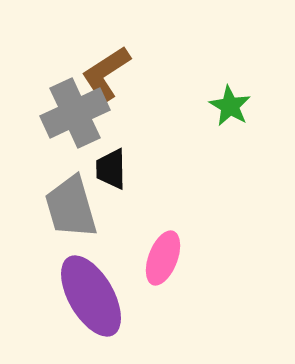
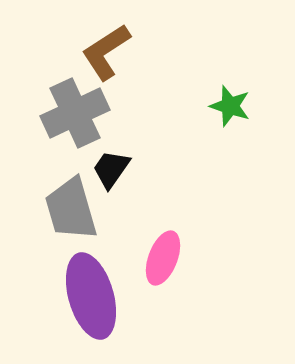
brown L-shape: moved 22 px up
green star: rotated 12 degrees counterclockwise
black trapezoid: rotated 36 degrees clockwise
gray trapezoid: moved 2 px down
purple ellipse: rotated 14 degrees clockwise
